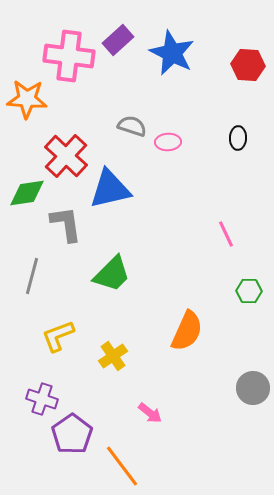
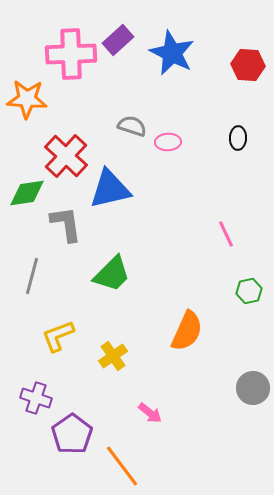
pink cross: moved 2 px right, 2 px up; rotated 9 degrees counterclockwise
green hexagon: rotated 15 degrees counterclockwise
purple cross: moved 6 px left, 1 px up
